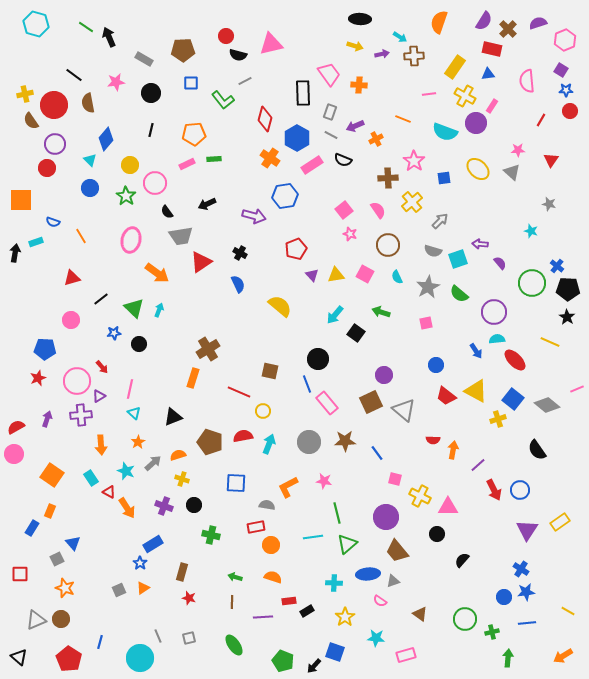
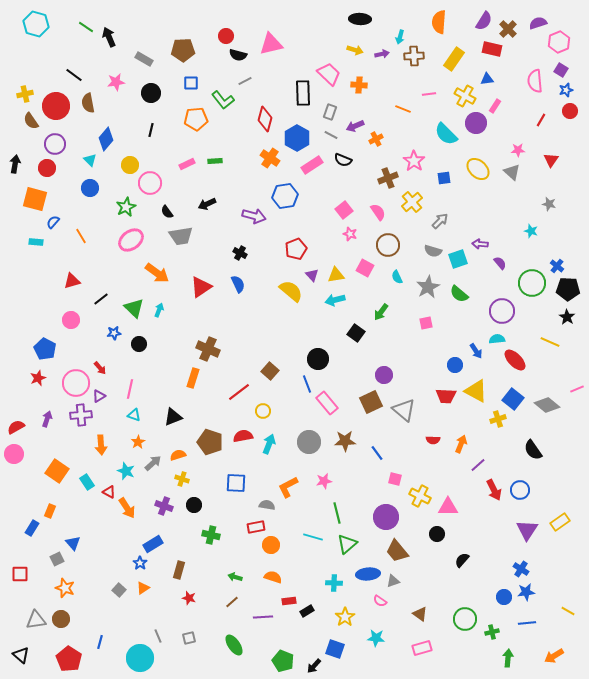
orange semicircle at (439, 22): rotated 15 degrees counterclockwise
cyan arrow at (400, 37): rotated 72 degrees clockwise
pink hexagon at (565, 40): moved 6 px left, 2 px down
yellow arrow at (355, 46): moved 4 px down
yellow rectangle at (455, 67): moved 1 px left, 8 px up
pink trapezoid at (329, 74): rotated 10 degrees counterclockwise
blue triangle at (488, 74): moved 1 px left, 5 px down
pink semicircle at (527, 81): moved 8 px right
blue star at (566, 90): rotated 16 degrees counterclockwise
red circle at (54, 105): moved 2 px right, 1 px down
pink rectangle at (492, 106): moved 3 px right
orange line at (403, 119): moved 10 px up
cyan semicircle at (445, 132): moved 1 px right, 2 px down; rotated 25 degrees clockwise
orange pentagon at (194, 134): moved 2 px right, 15 px up
green rectangle at (214, 159): moved 1 px right, 2 px down
brown cross at (388, 178): rotated 18 degrees counterclockwise
pink circle at (155, 183): moved 5 px left
green star at (126, 196): moved 11 px down; rotated 12 degrees clockwise
orange square at (21, 200): moved 14 px right, 1 px up; rotated 15 degrees clockwise
pink semicircle at (378, 210): moved 2 px down
blue semicircle at (53, 222): rotated 112 degrees clockwise
pink ellipse at (131, 240): rotated 40 degrees clockwise
cyan rectangle at (36, 242): rotated 24 degrees clockwise
black arrow at (15, 253): moved 89 px up
red triangle at (201, 262): moved 25 px down
pink square at (365, 274): moved 6 px up
red triangle at (72, 278): moved 3 px down
yellow semicircle at (280, 306): moved 11 px right, 15 px up
green arrow at (381, 312): rotated 72 degrees counterclockwise
purple circle at (494, 312): moved 8 px right, 1 px up
cyan arrow at (335, 315): moved 15 px up; rotated 36 degrees clockwise
blue pentagon at (45, 349): rotated 25 degrees clockwise
brown cross at (208, 349): rotated 35 degrees counterclockwise
blue circle at (436, 365): moved 19 px right
red arrow at (102, 367): moved 2 px left, 1 px down
brown square at (270, 371): rotated 30 degrees clockwise
pink circle at (77, 381): moved 1 px left, 2 px down
red line at (239, 392): rotated 60 degrees counterclockwise
red trapezoid at (446, 396): rotated 35 degrees counterclockwise
cyan triangle at (134, 413): moved 2 px down; rotated 24 degrees counterclockwise
orange arrow at (453, 450): moved 8 px right, 6 px up; rotated 12 degrees clockwise
black semicircle at (537, 450): moved 4 px left
orange square at (52, 475): moved 5 px right, 4 px up
cyan rectangle at (91, 478): moved 4 px left, 4 px down
pink star at (324, 481): rotated 21 degrees counterclockwise
cyan line at (313, 537): rotated 24 degrees clockwise
brown rectangle at (182, 572): moved 3 px left, 2 px up
gray square at (119, 590): rotated 24 degrees counterclockwise
brown line at (232, 602): rotated 48 degrees clockwise
gray triangle at (36, 620): rotated 15 degrees clockwise
blue square at (335, 652): moved 3 px up
pink rectangle at (406, 655): moved 16 px right, 7 px up
orange arrow at (563, 656): moved 9 px left
black triangle at (19, 657): moved 2 px right, 2 px up
